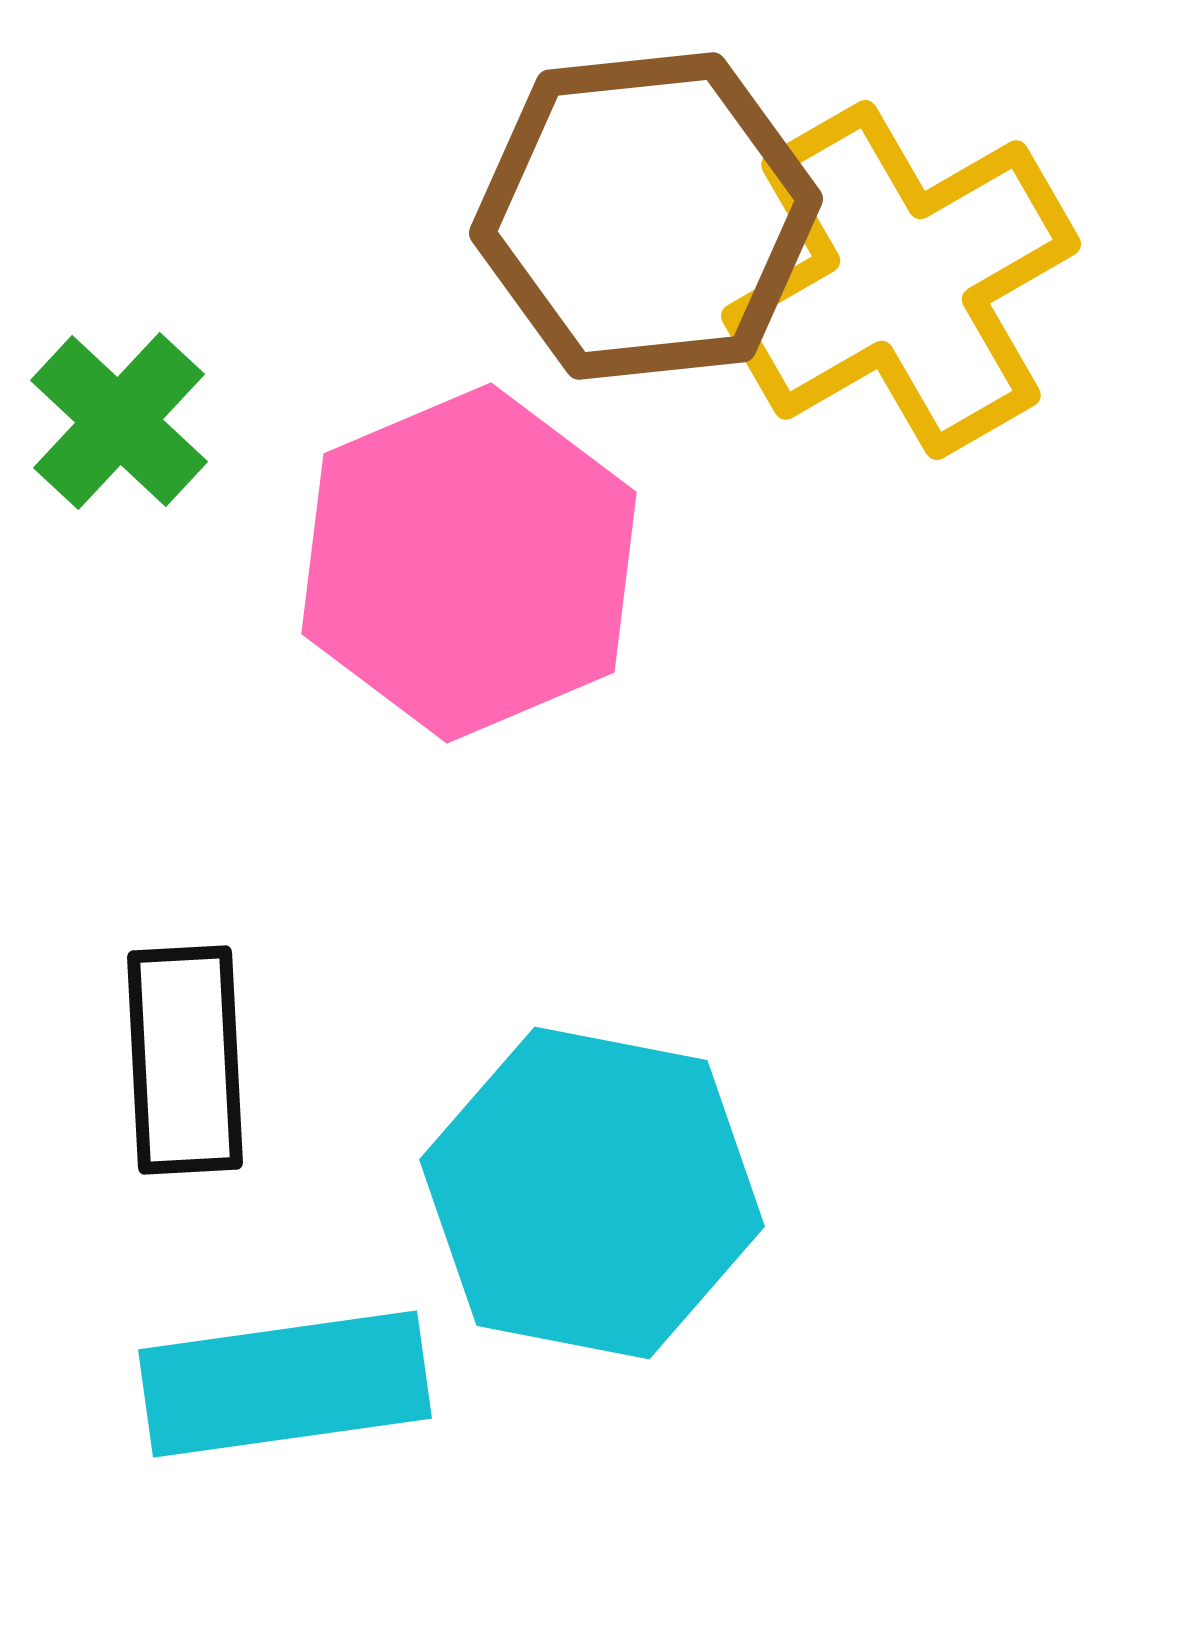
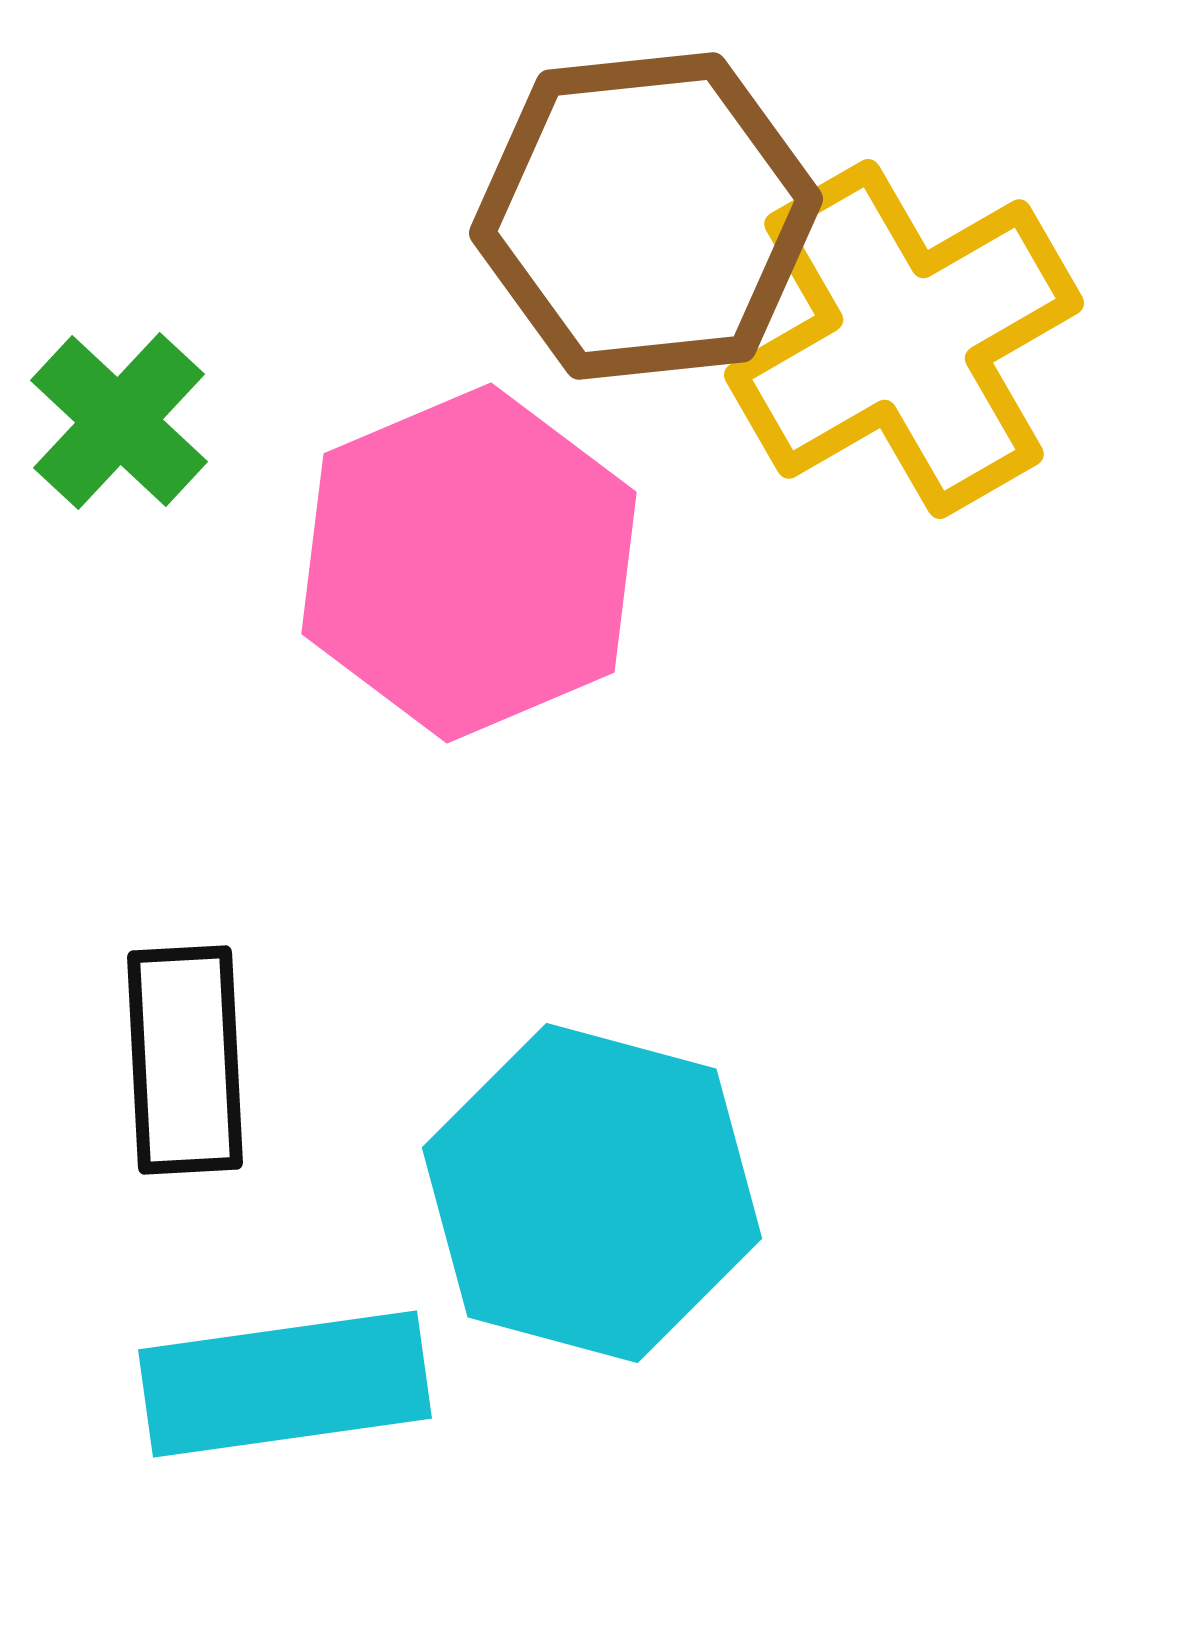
yellow cross: moved 3 px right, 59 px down
cyan hexagon: rotated 4 degrees clockwise
